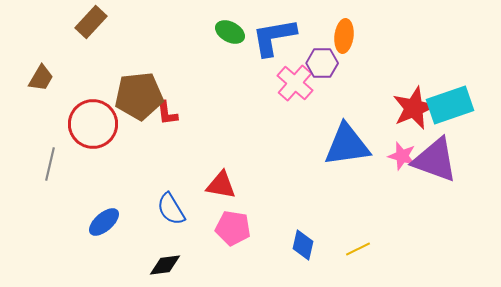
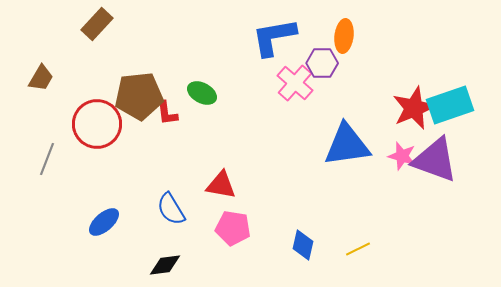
brown rectangle: moved 6 px right, 2 px down
green ellipse: moved 28 px left, 61 px down
red circle: moved 4 px right
gray line: moved 3 px left, 5 px up; rotated 8 degrees clockwise
